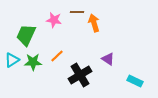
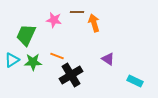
orange line: rotated 64 degrees clockwise
black cross: moved 9 px left
